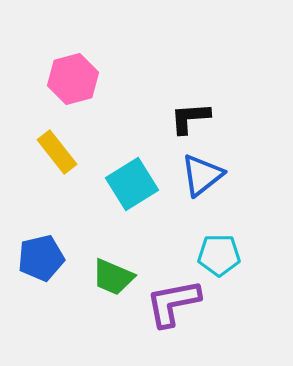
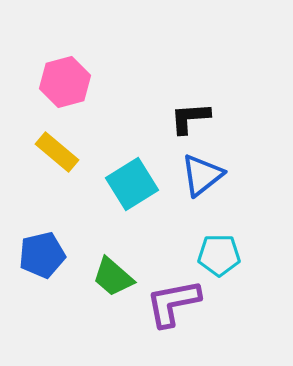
pink hexagon: moved 8 px left, 3 px down
yellow rectangle: rotated 12 degrees counterclockwise
blue pentagon: moved 1 px right, 3 px up
green trapezoid: rotated 18 degrees clockwise
